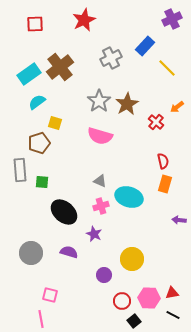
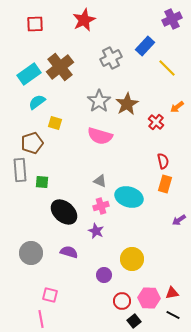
brown pentagon: moved 7 px left
purple arrow: rotated 40 degrees counterclockwise
purple star: moved 2 px right, 3 px up
